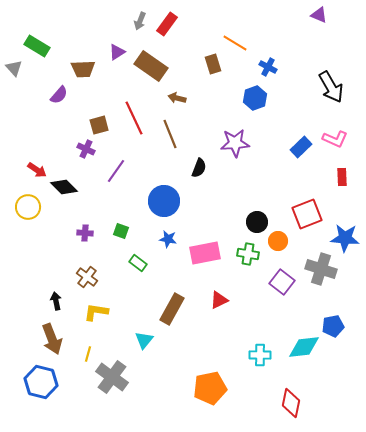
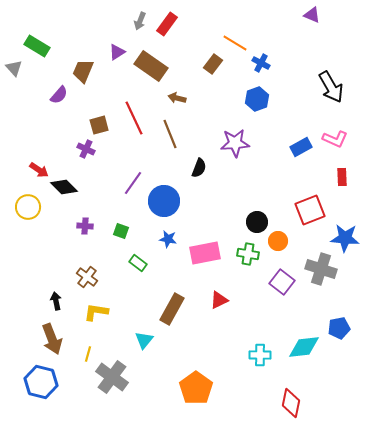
purple triangle at (319, 15): moved 7 px left
brown rectangle at (213, 64): rotated 54 degrees clockwise
blue cross at (268, 67): moved 7 px left, 4 px up
brown trapezoid at (83, 69): moved 2 px down; rotated 115 degrees clockwise
blue hexagon at (255, 98): moved 2 px right, 1 px down
blue rectangle at (301, 147): rotated 15 degrees clockwise
red arrow at (37, 170): moved 2 px right
purple line at (116, 171): moved 17 px right, 12 px down
red square at (307, 214): moved 3 px right, 4 px up
purple cross at (85, 233): moved 7 px up
blue pentagon at (333, 326): moved 6 px right, 2 px down
orange pentagon at (210, 388): moved 14 px left; rotated 24 degrees counterclockwise
